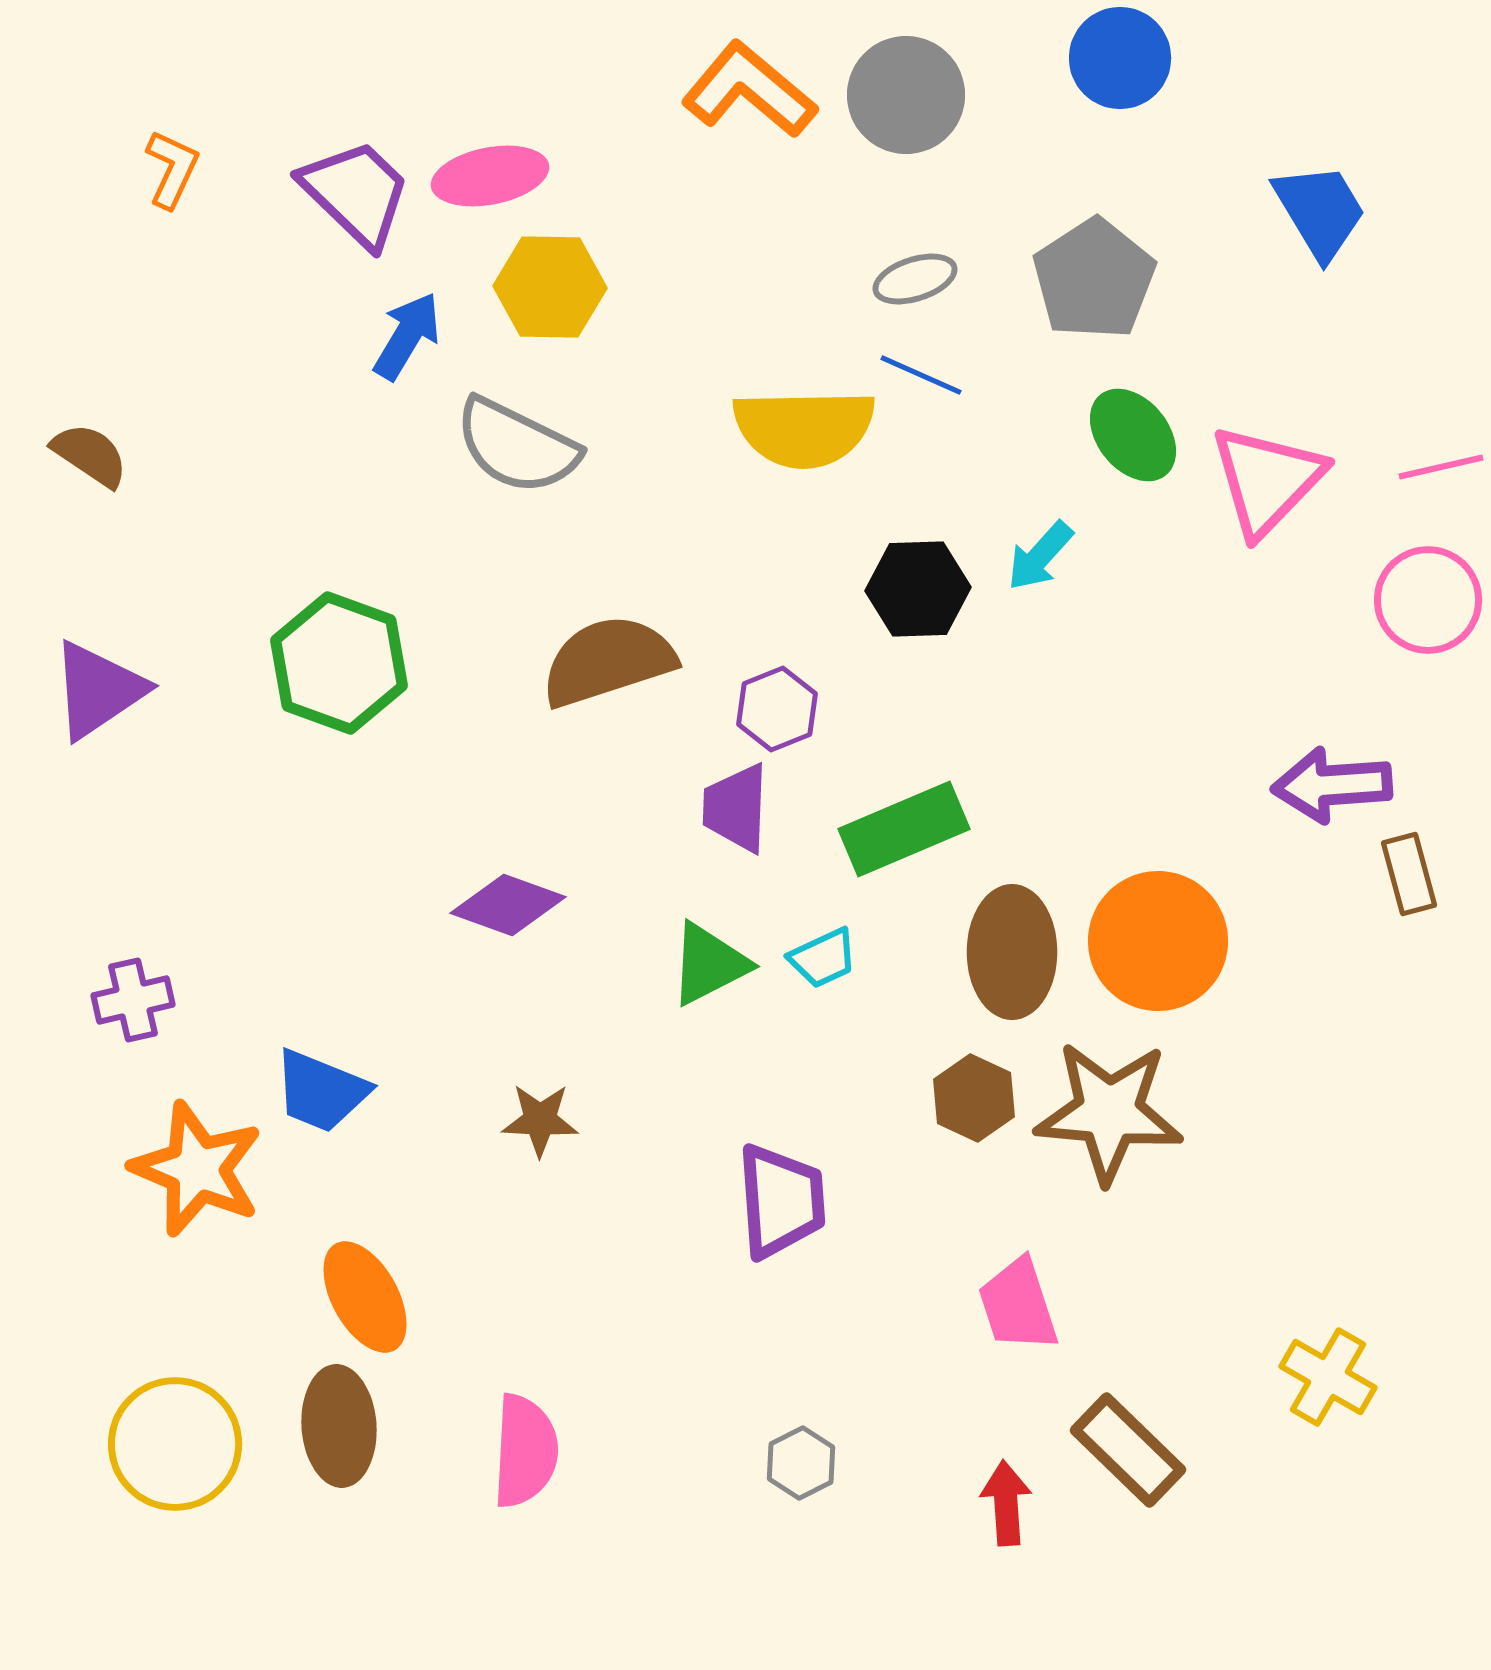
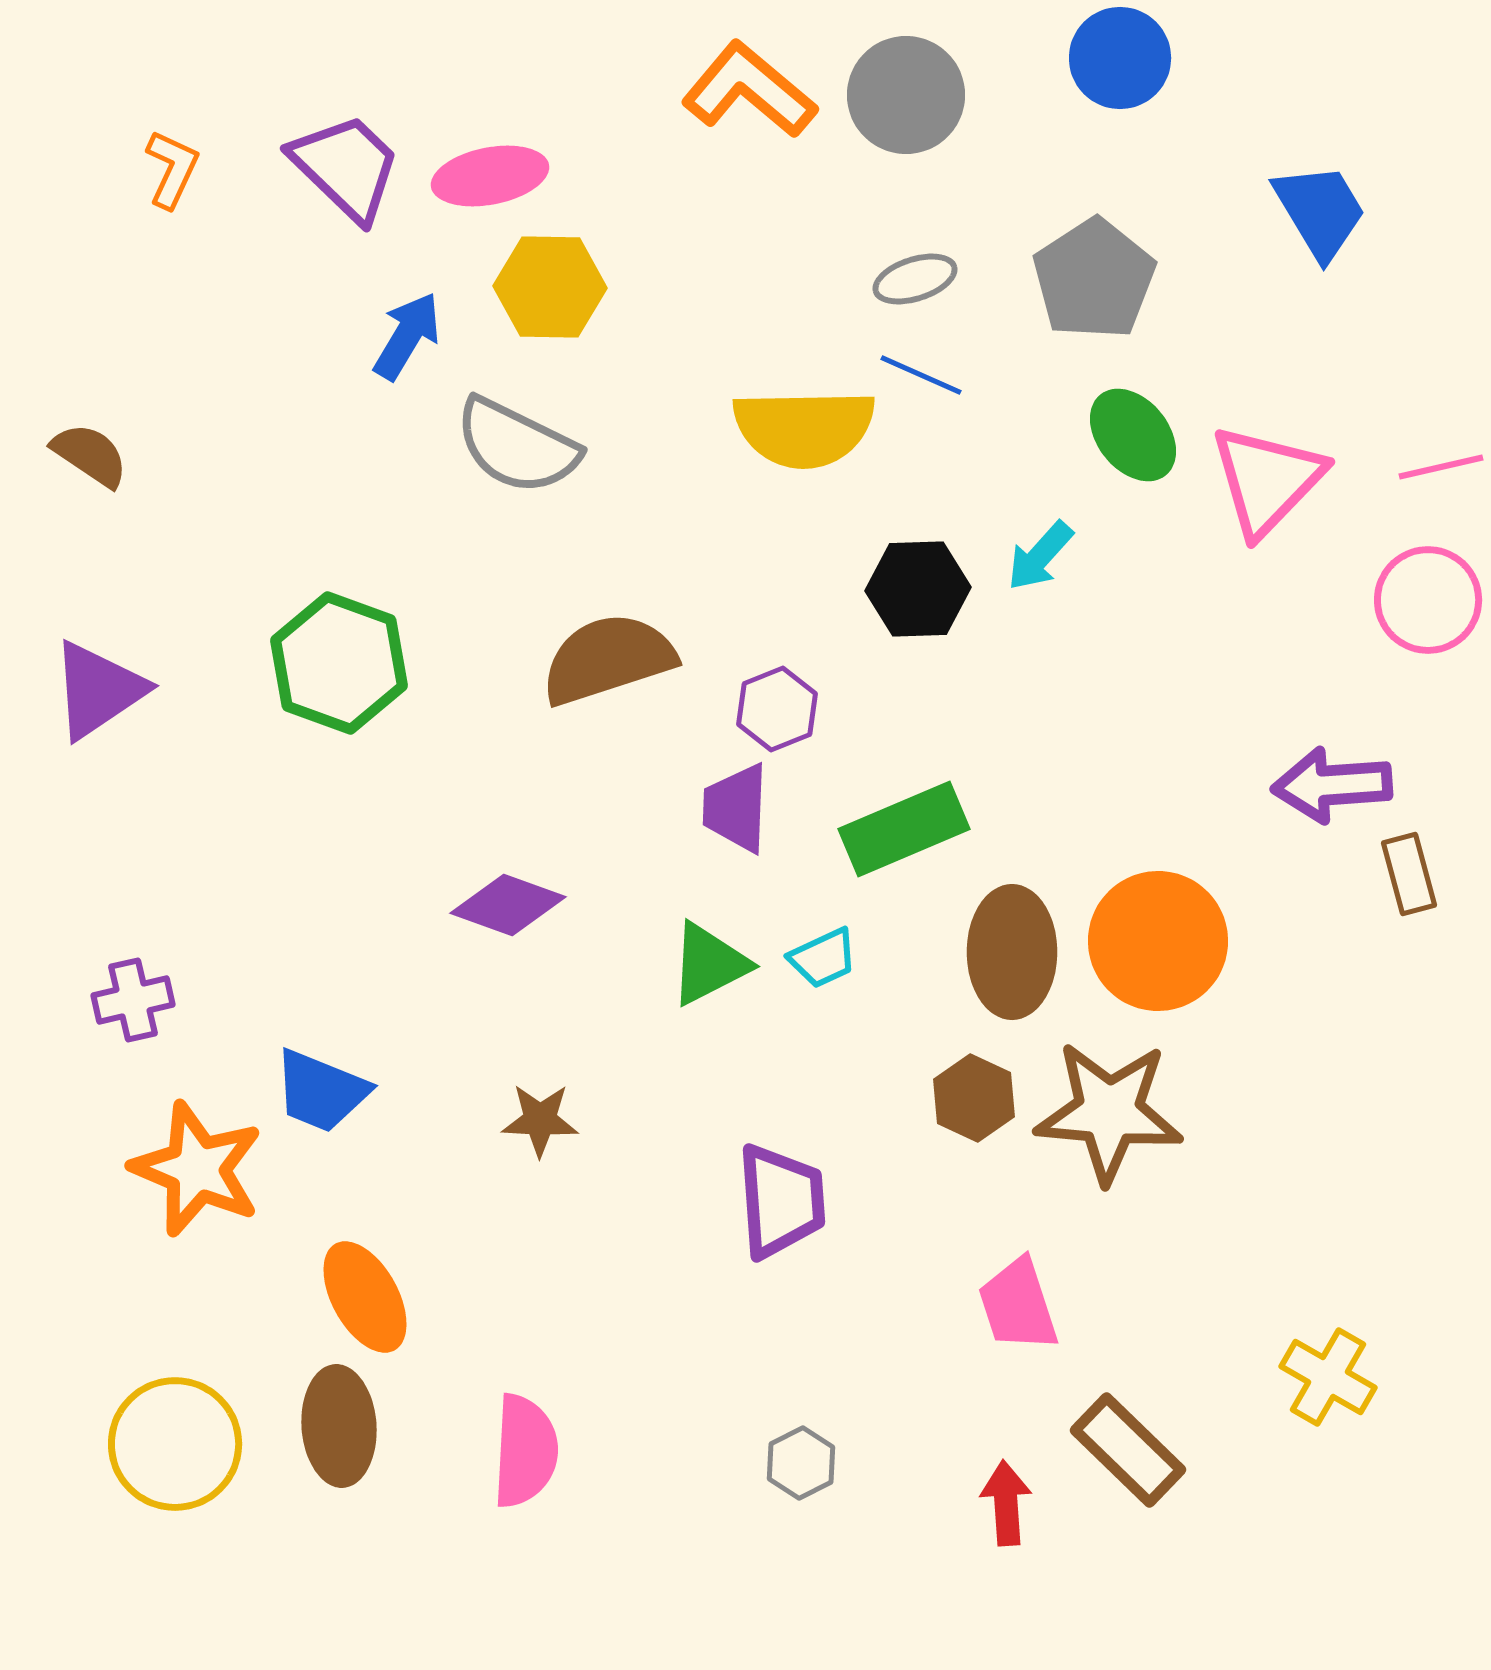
purple trapezoid at (356, 193): moved 10 px left, 26 px up
brown semicircle at (608, 661): moved 2 px up
